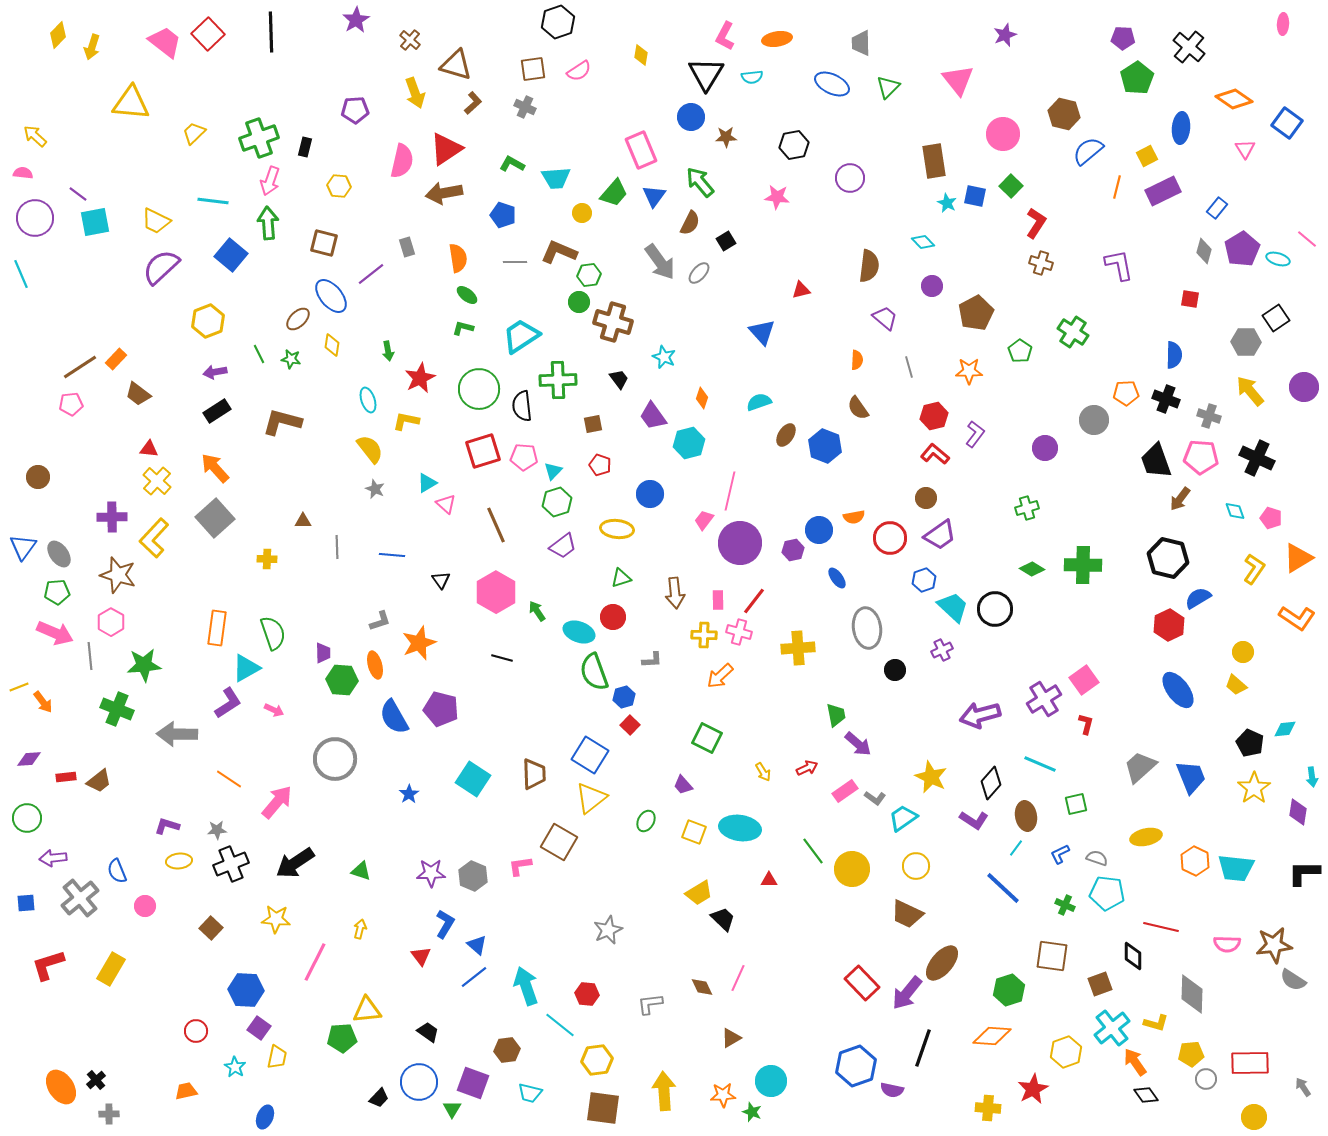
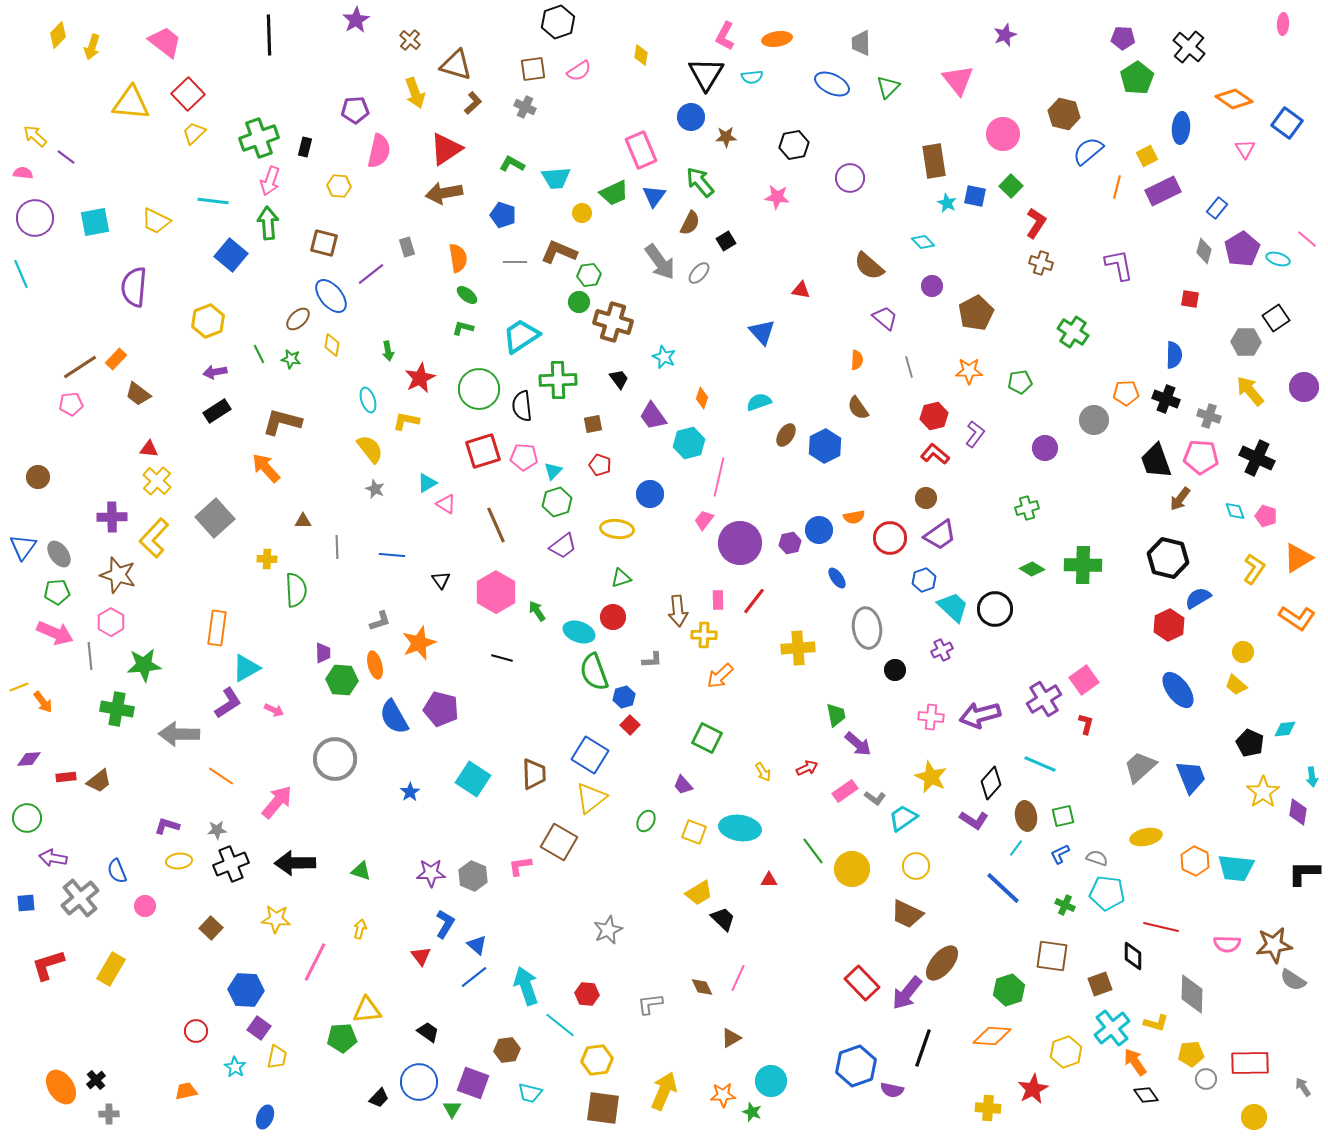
black line at (271, 32): moved 2 px left, 3 px down
red square at (208, 34): moved 20 px left, 60 px down
pink semicircle at (402, 161): moved 23 px left, 10 px up
green trapezoid at (614, 193): rotated 24 degrees clockwise
purple line at (78, 194): moved 12 px left, 37 px up
brown semicircle at (869, 266): rotated 124 degrees clockwise
purple semicircle at (161, 267): moved 27 px left, 20 px down; rotated 42 degrees counterclockwise
red triangle at (801, 290): rotated 24 degrees clockwise
green pentagon at (1020, 351): moved 31 px down; rotated 30 degrees clockwise
blue hexagon at (825, 446): rotated 12 degrees clockwise
orange arrow at (215, 468): moved 51 px right
pink line at (730, 491): moved 11 px left, 14 px up
pink triangle at (446, 504): rotated 10 degrees counterclockwise
pink pentagon at (1271, 518): moved 5 px left, 2 px up
purple hexagon at (793, 550): moved 3 px left, 7 px up
brown arrow at (675, 593): moved 3 px right, 18 px down
pink cross at (739, 632): moved 192 px right, 85 px down; rotated 10 degrees counterclockwise
green semicircle at (273, 633): moved 23 px right, 43 px up; rotated 16 degrees clockwise
green cross at (117, 709): rotated 12 degrees counterclockwise
gray arrow at (177, 734): moved 2 px right
orange line at (229, 779): moved 8 px left, 3 px up
yellow star at (1254, 788): moved 9 px right, 4 px down
blue star at (409, 794): moved 1 px right, 2 px up
green square at (1076, 804): moved 13 px left, 12 px down
purple arrow at (53, 858): rotated 16 degrees clockwise
black arrow at (295, 863): rotated 33 degrees clockwise
yellow arrow at (664, 1091): rotated 27 degrees clockwise
